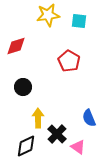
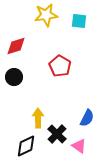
yellow star: moved 2 px left
red pentagon: moved 9 px left, 5 px down
black circle: moved 9 px left, 10 px up
blue semicircle: moved 2 px left; rotated 132 degrees counterclockwise
pink triangle: moved 1 px right, 1 px up
